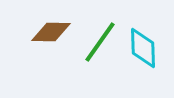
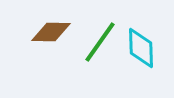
cyan diamond: moved 2 px left
